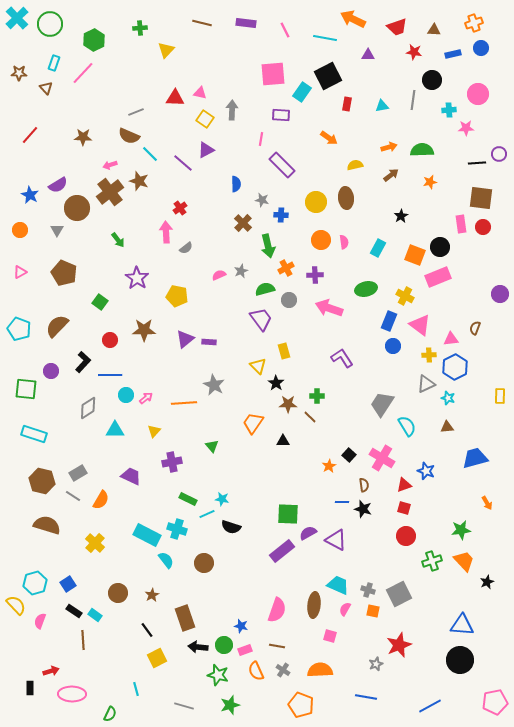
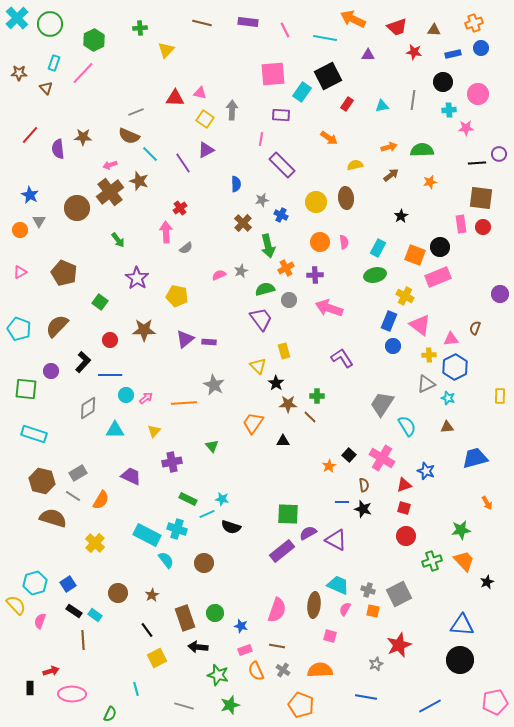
purple rectangle at (246, 23): moved 2 px right, 1 px up
black circle at (432, 80): moved 11 px right, 2 px down
red rectangle at (347, 104): rotated 24 degrees clockwise
purple line at (183, 163): rotated 15 degrees clockwise
purple semicircle at (58, 185): moved 36 px up; rotated 114 degrees clockwise
gray star at (262, 200): rotated 24 degrees counterclockwise
blue cross at (281, 215): rotated 24 degrees clockwise
gray triangle at (57, 230): moved 18 px left, 9 px up
orange circle at (321, 240): moved 1 px left, 2 px down
green ellipse at (366, 289): moved 9 px right, 14 px up
brown semicircle at (47, 525): moved 6 px right, 7 px up
green circle at (224, 645): moved 9 px left, 32 px up
